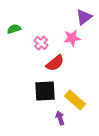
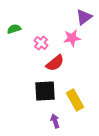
yellow rectangle: rotated 20 degrees clockwise
purple arrow: moved 5 px left, 3 px down
